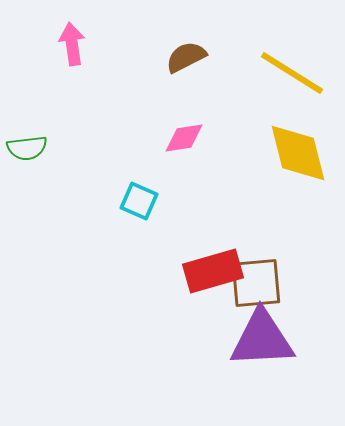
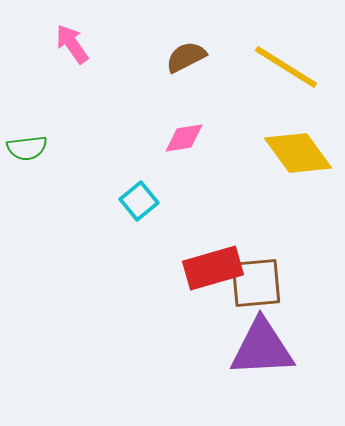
pink arrow: rotated 27 degrees counterclockwise
yellow line: moved 6 px left, 6 px up
yellow diamond: rotated 22 degrees counterclockwise
cyan square: rotated 27 degrees clockwise
red rectangle: moved 3 px up
purple triangle: moved 9 px down
